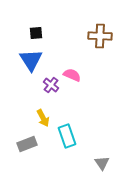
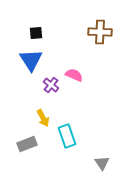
brown cross: moved 4 px up
pink semicircle: moved 2 px right
